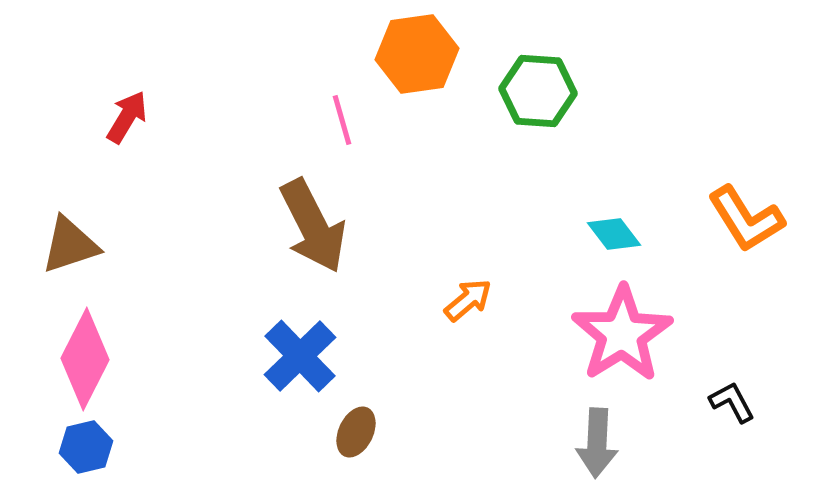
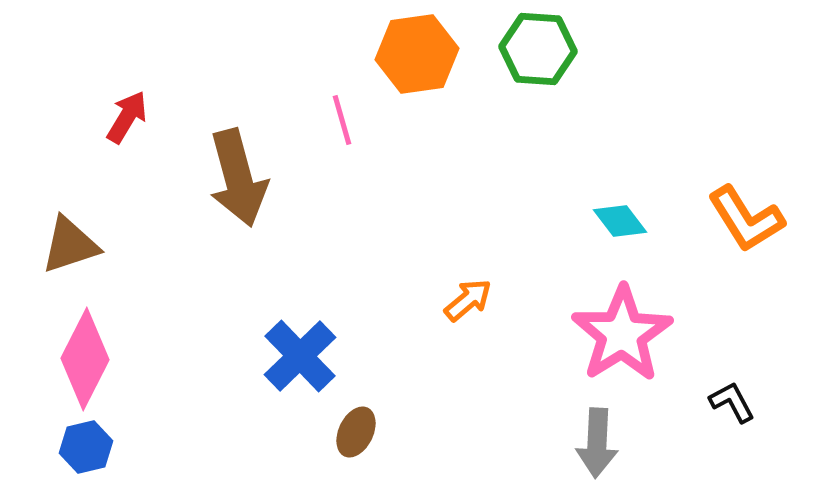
green hexagon: moved 42 px up
brown arrow: moved 75 px left, 48 px up; rotated 12 degrees clockwise
cyan diamond: moved 6 px right, 13 px up
